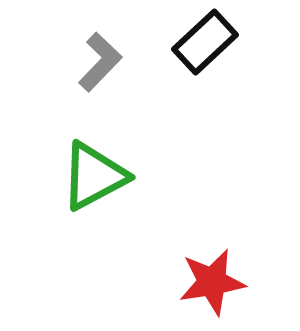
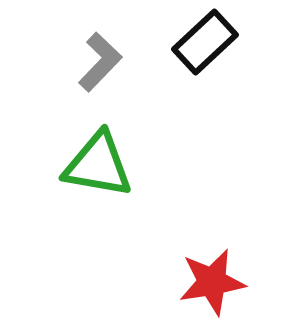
green triangle: moved 4 px right, 11 px up; rotated 38 degrees clockwise
